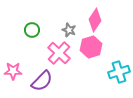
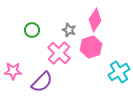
cyan cross: rotated 15 degrees counterclockwise
purple semicircle: moved 1 px down
